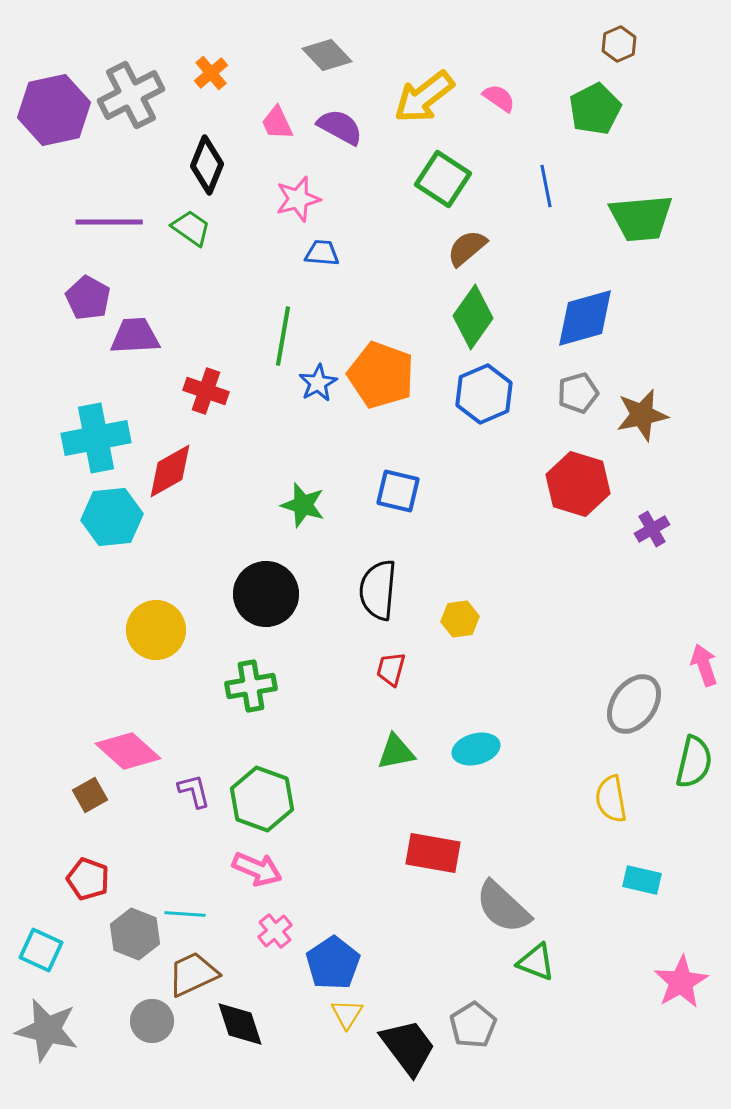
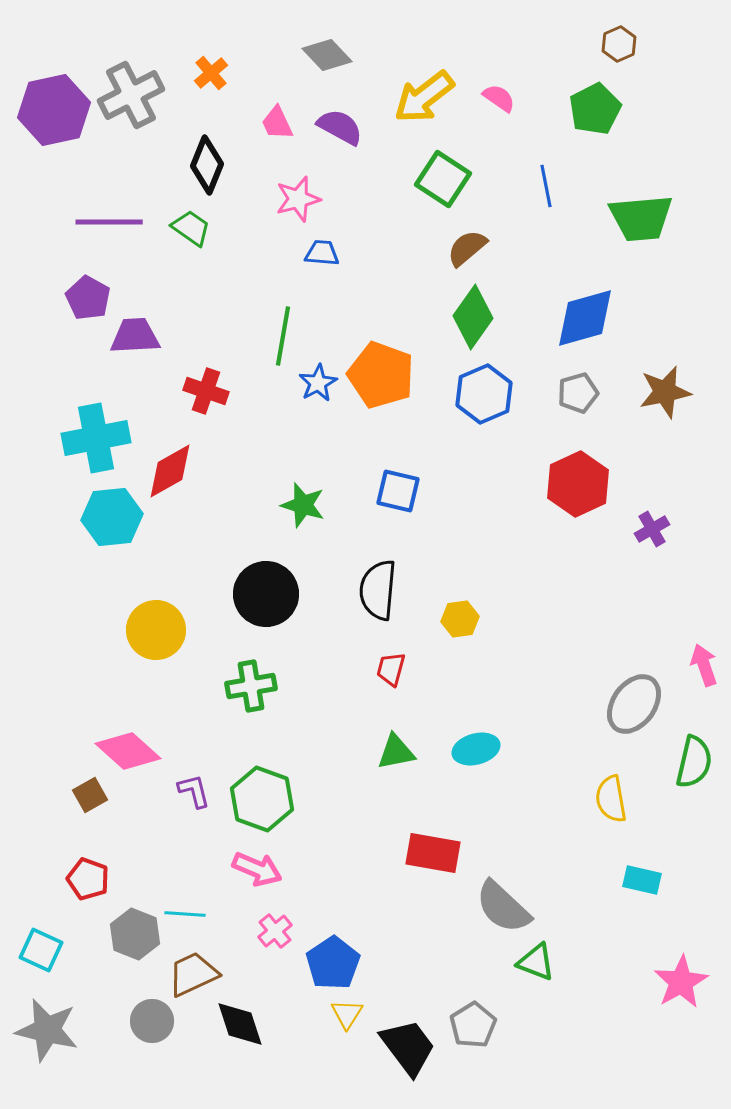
brown star at (642, 415): moved 23 px right, 23 px up
red hexagon at (578, 484): rotated 18 degrees clockwise
